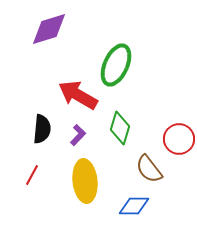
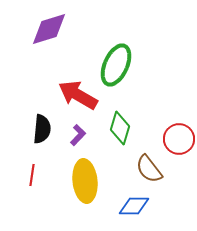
red line: rotated 20 degrees counterclockwise
